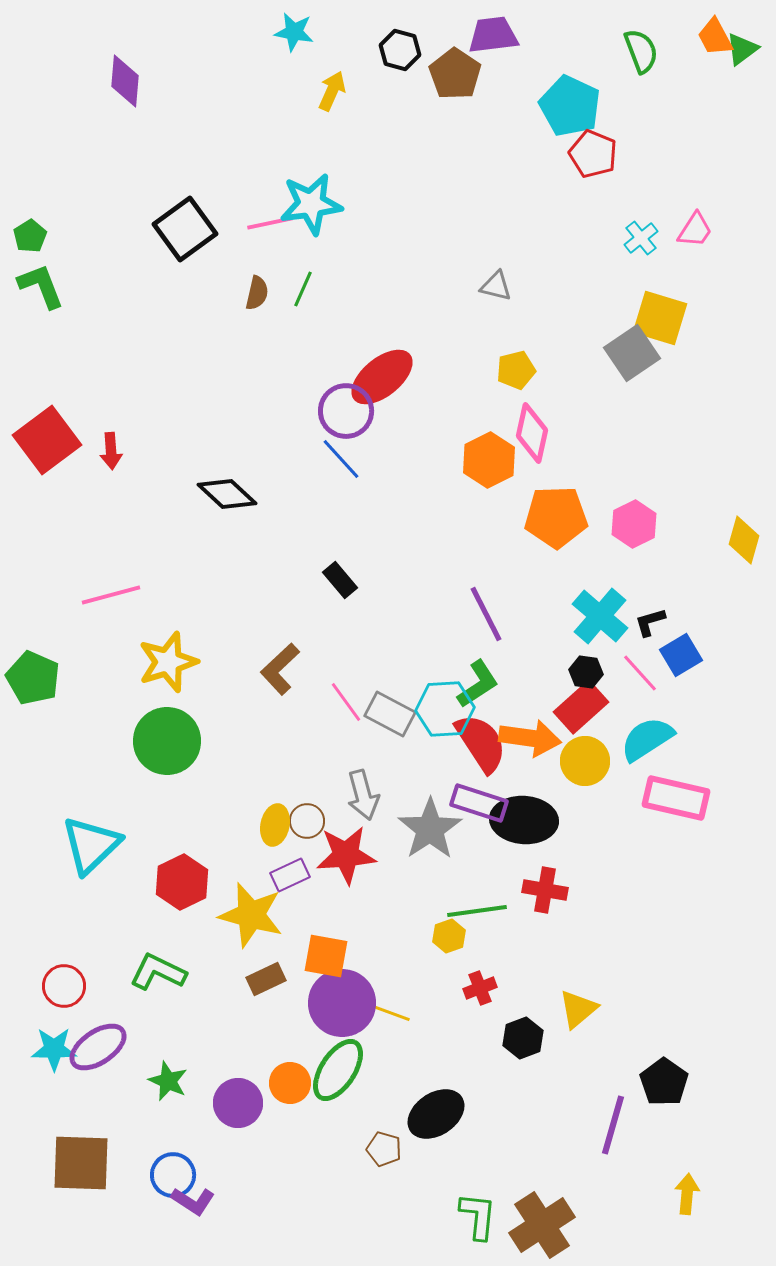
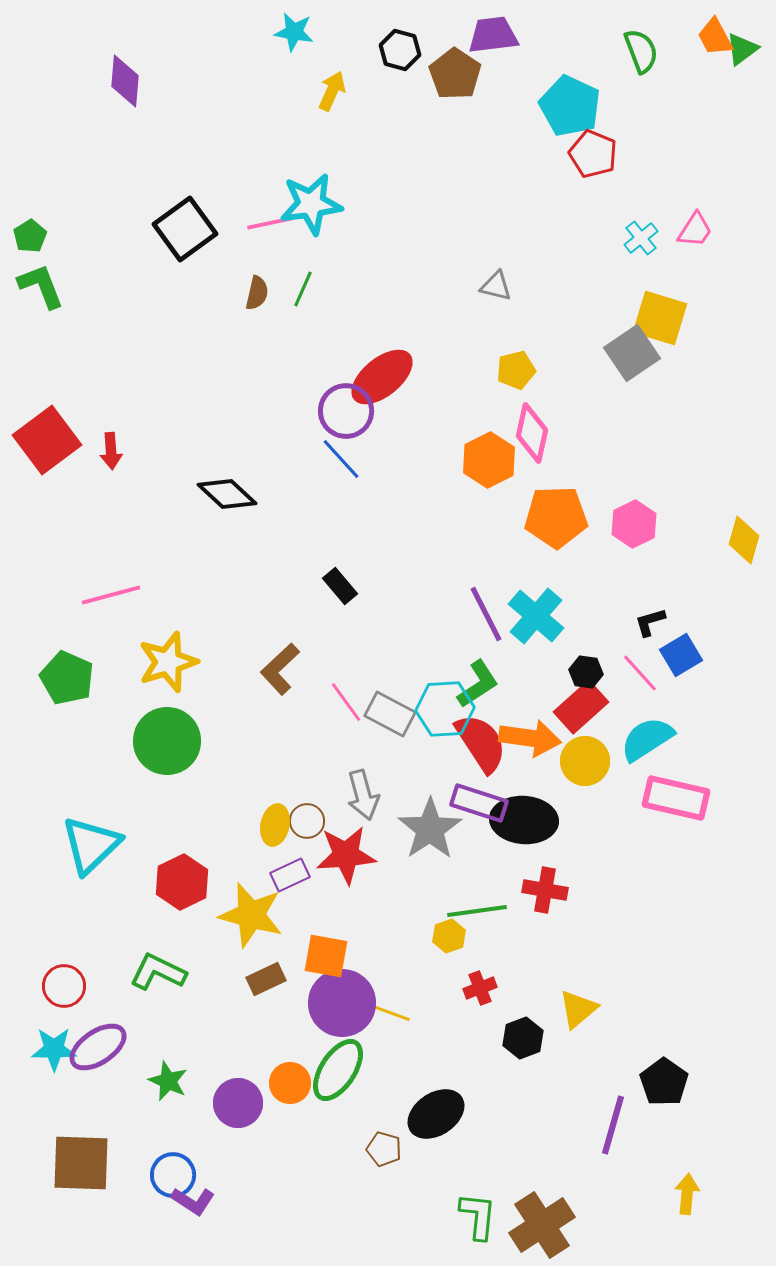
black rectangle at (340, 580): moved 6 px down
cyan cross at (600, 616): moved 64 px left
green pentagon at (33, 678): moved 34 px right
